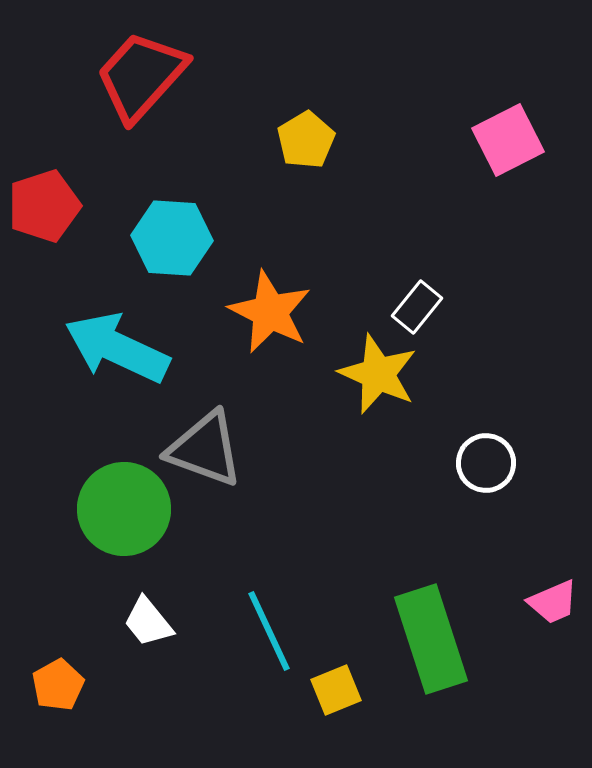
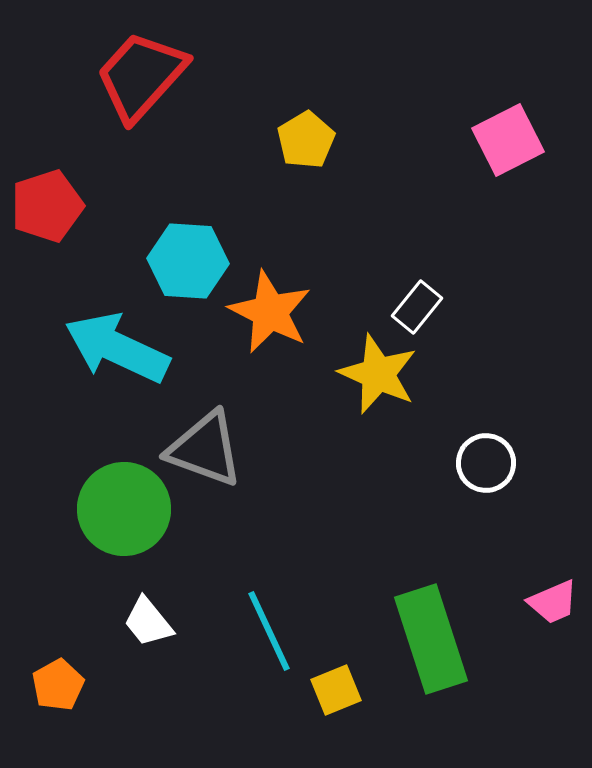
red pentagon: moved 3 px right
cyan hexagon: moved 16 px right, 23 px down
